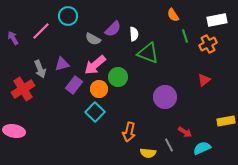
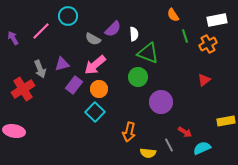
green circle: moved 20 px right
purple circle: moved 4 px left, 5 px down
